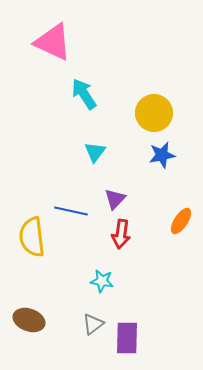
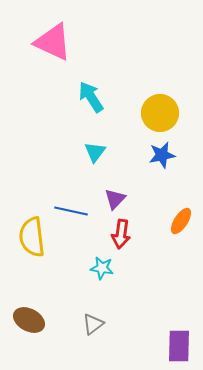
cyan arrow: moved 7 px right, 3 px down
yellow circle: moved 6 px right
cyan star: moved 13 px up
brown ellipse: rotated 8 degrees clockwise
purple rectangle: moved 52 px right, 8 px down
